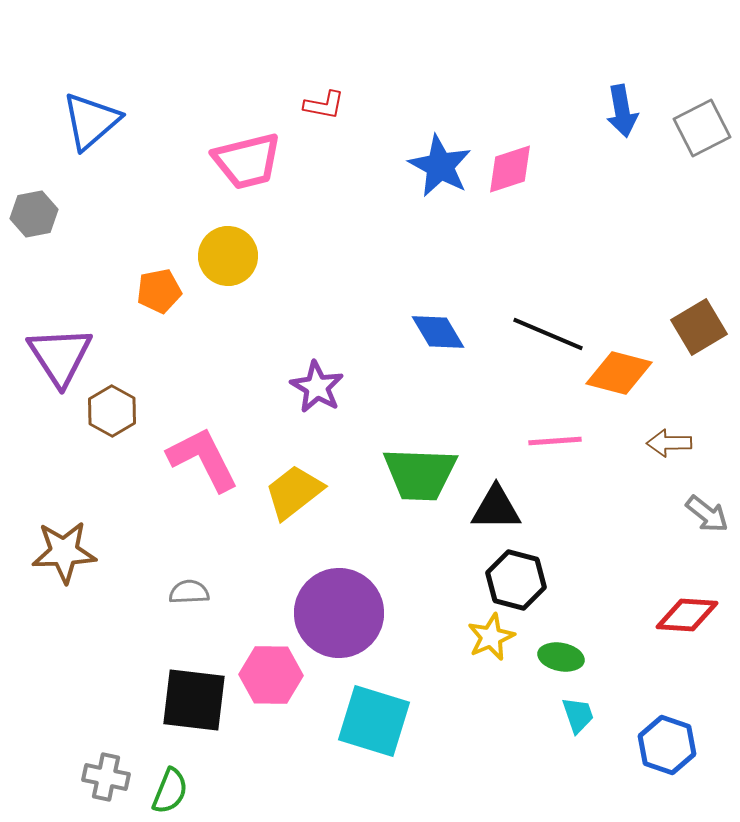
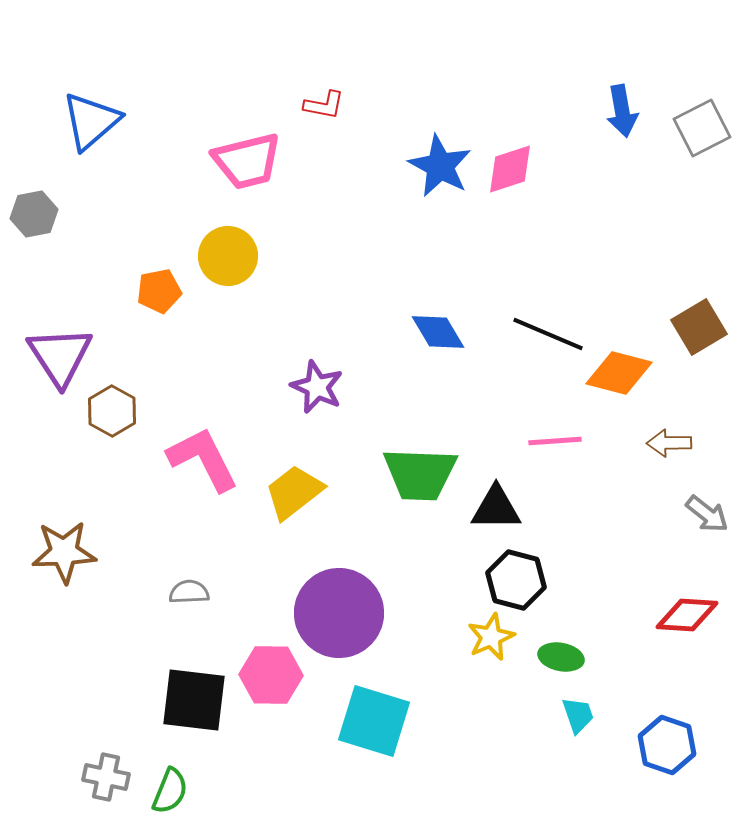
purple star: rotated 6 degrees counterclockwise
